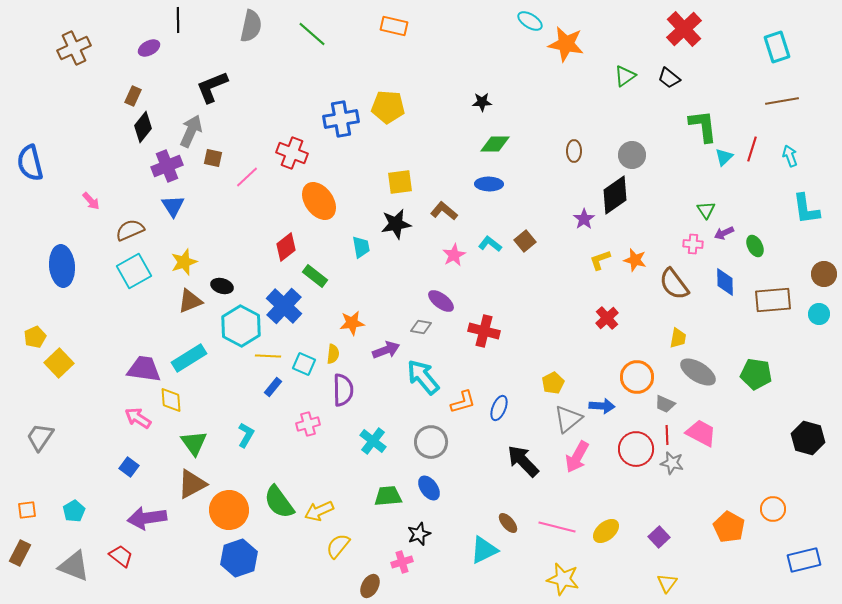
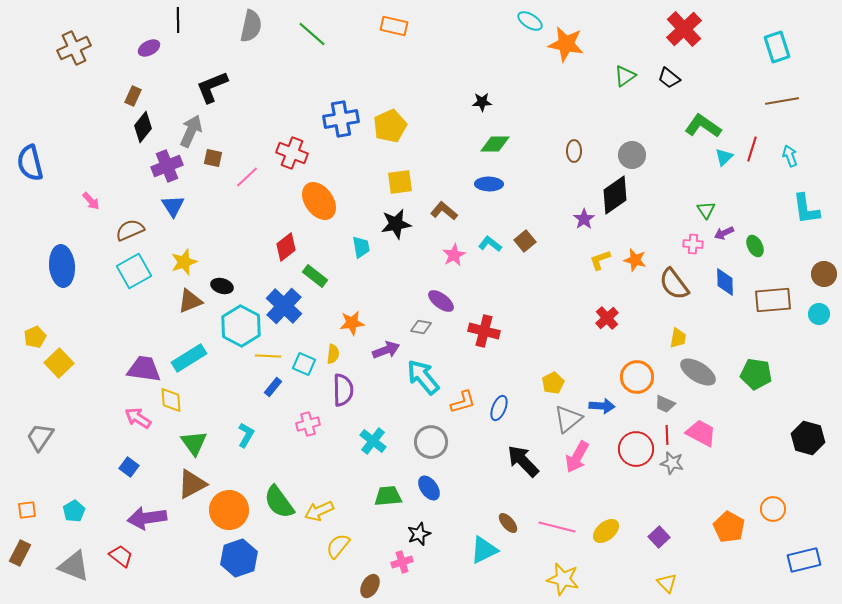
yellow pentagon at (388, 107): moved 2 px right, 19 px down; rotated 28 degrees counterclockwise
green L-shape at (703, 126): rotated 48 degrees counterclockwise
yellow triangle at (667, 583): rotated 20 degrees counterclockwise
